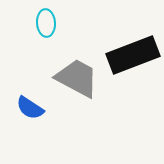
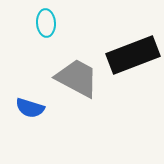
blue semicircle: rotated 16 degrees counterclockwise
